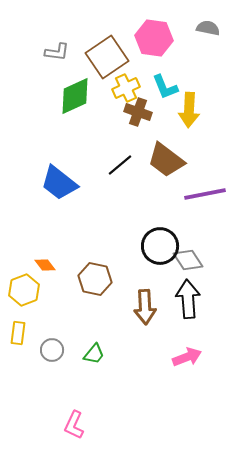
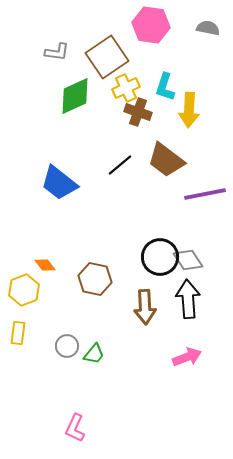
pink hexagon: moved 3 px left, 13 px up
cyan L-shape: rotated 40 degrees clockwise
black circle: moved 11 px down
gray circle: moved 15 px right, 4 px up
pink L-shape: moved 1 px right, 3 px down
